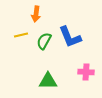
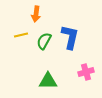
blue L-shape: rotated 145 degrees counterclockwise
pink cross: rotated 21 degrees counterclockwise
